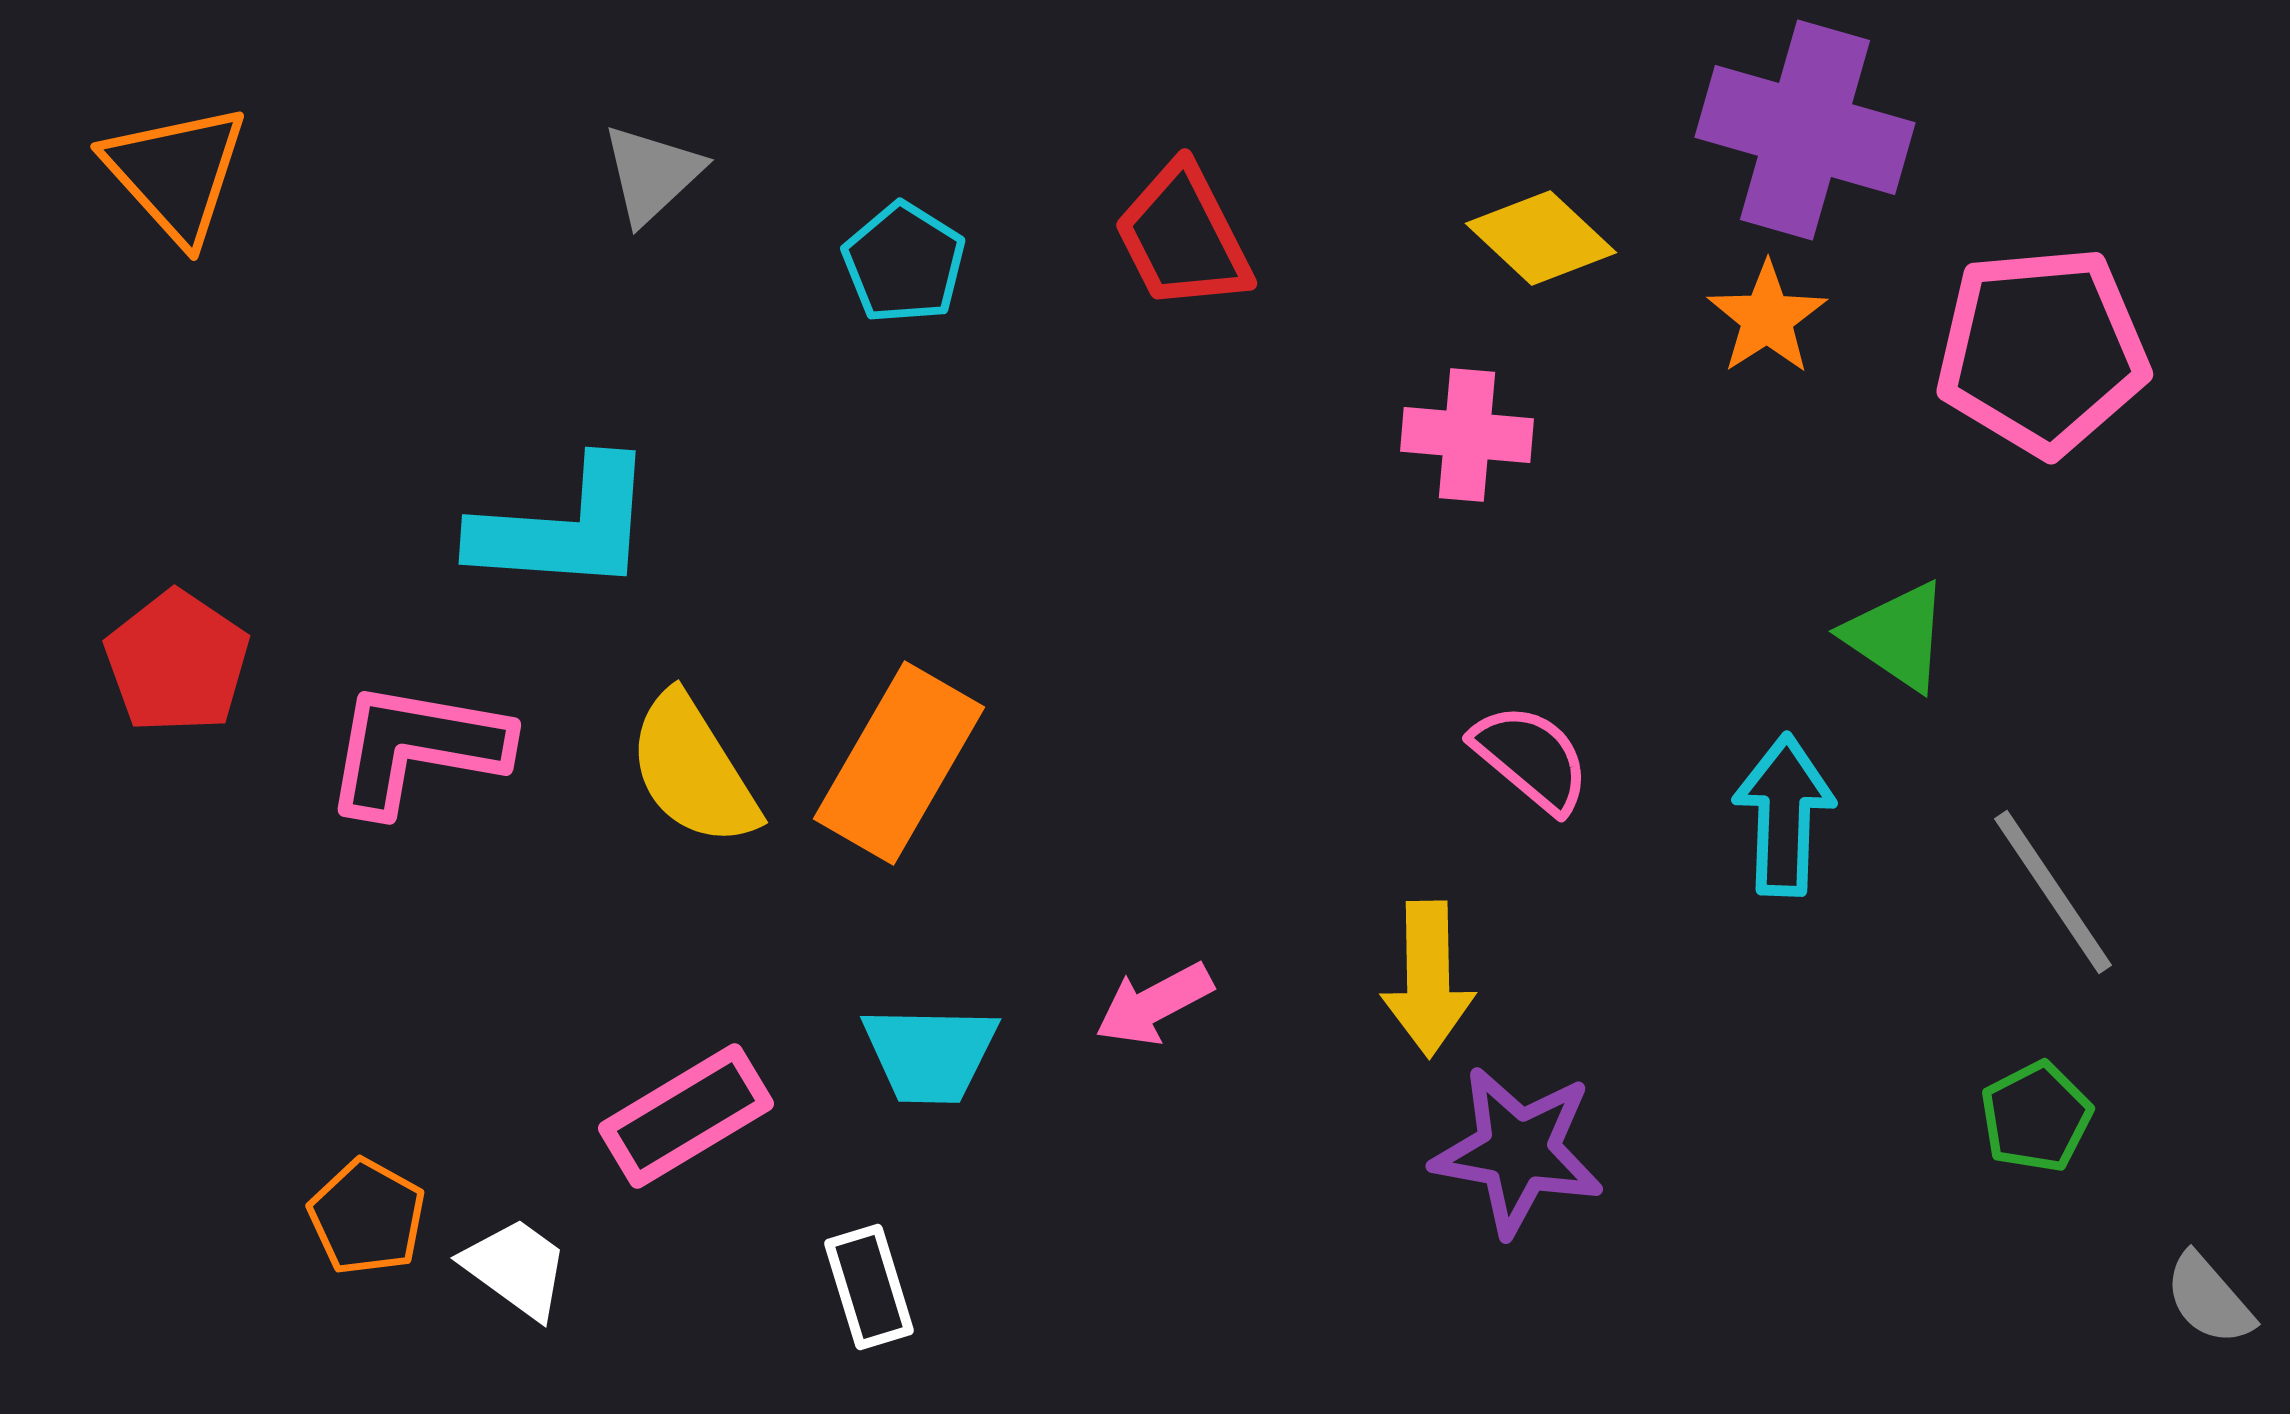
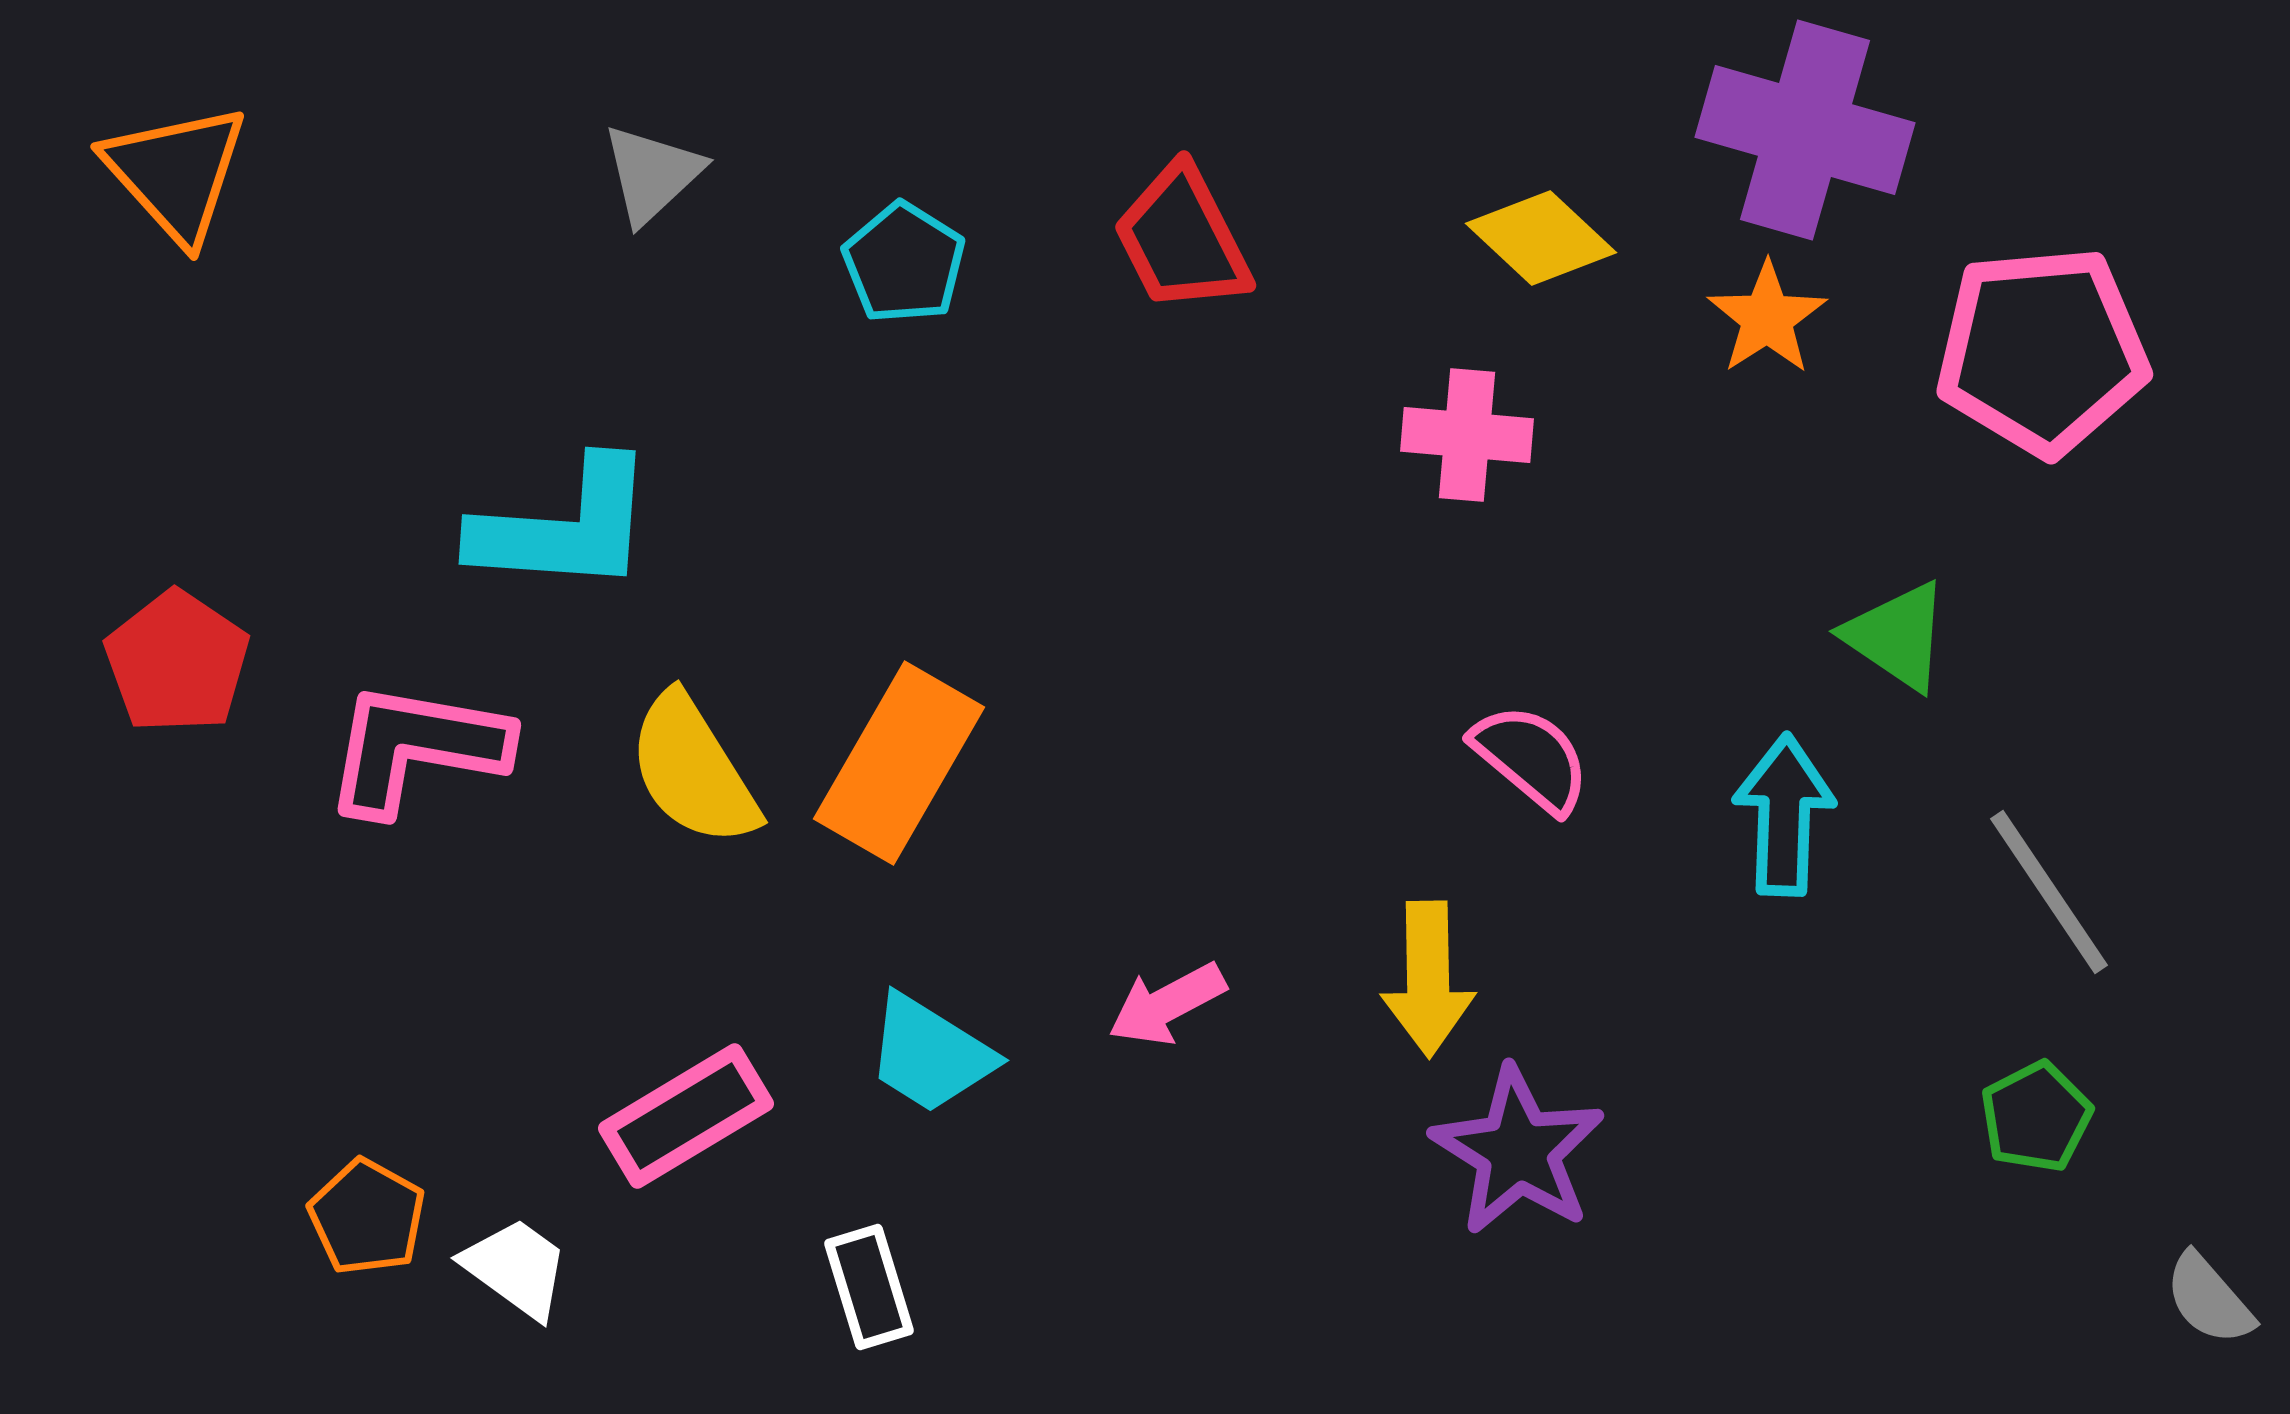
red trapezoid: moved 1 px left, 2 px down
gray line: moved 4 px left
pink arrow: moved 13 px right
cyan trapezoid: rotated 31 degrees clockwise
purple star: rotated 22 degrees clockwise
